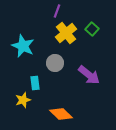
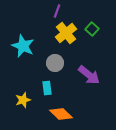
cyan rectangle: moved 12 px right, 5 px down
